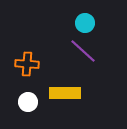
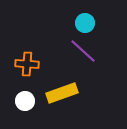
yellow rectangle: moved 3 px left; rotated 20 degrees counterclockwise
white circle: moved 3 px left, 1 px up
